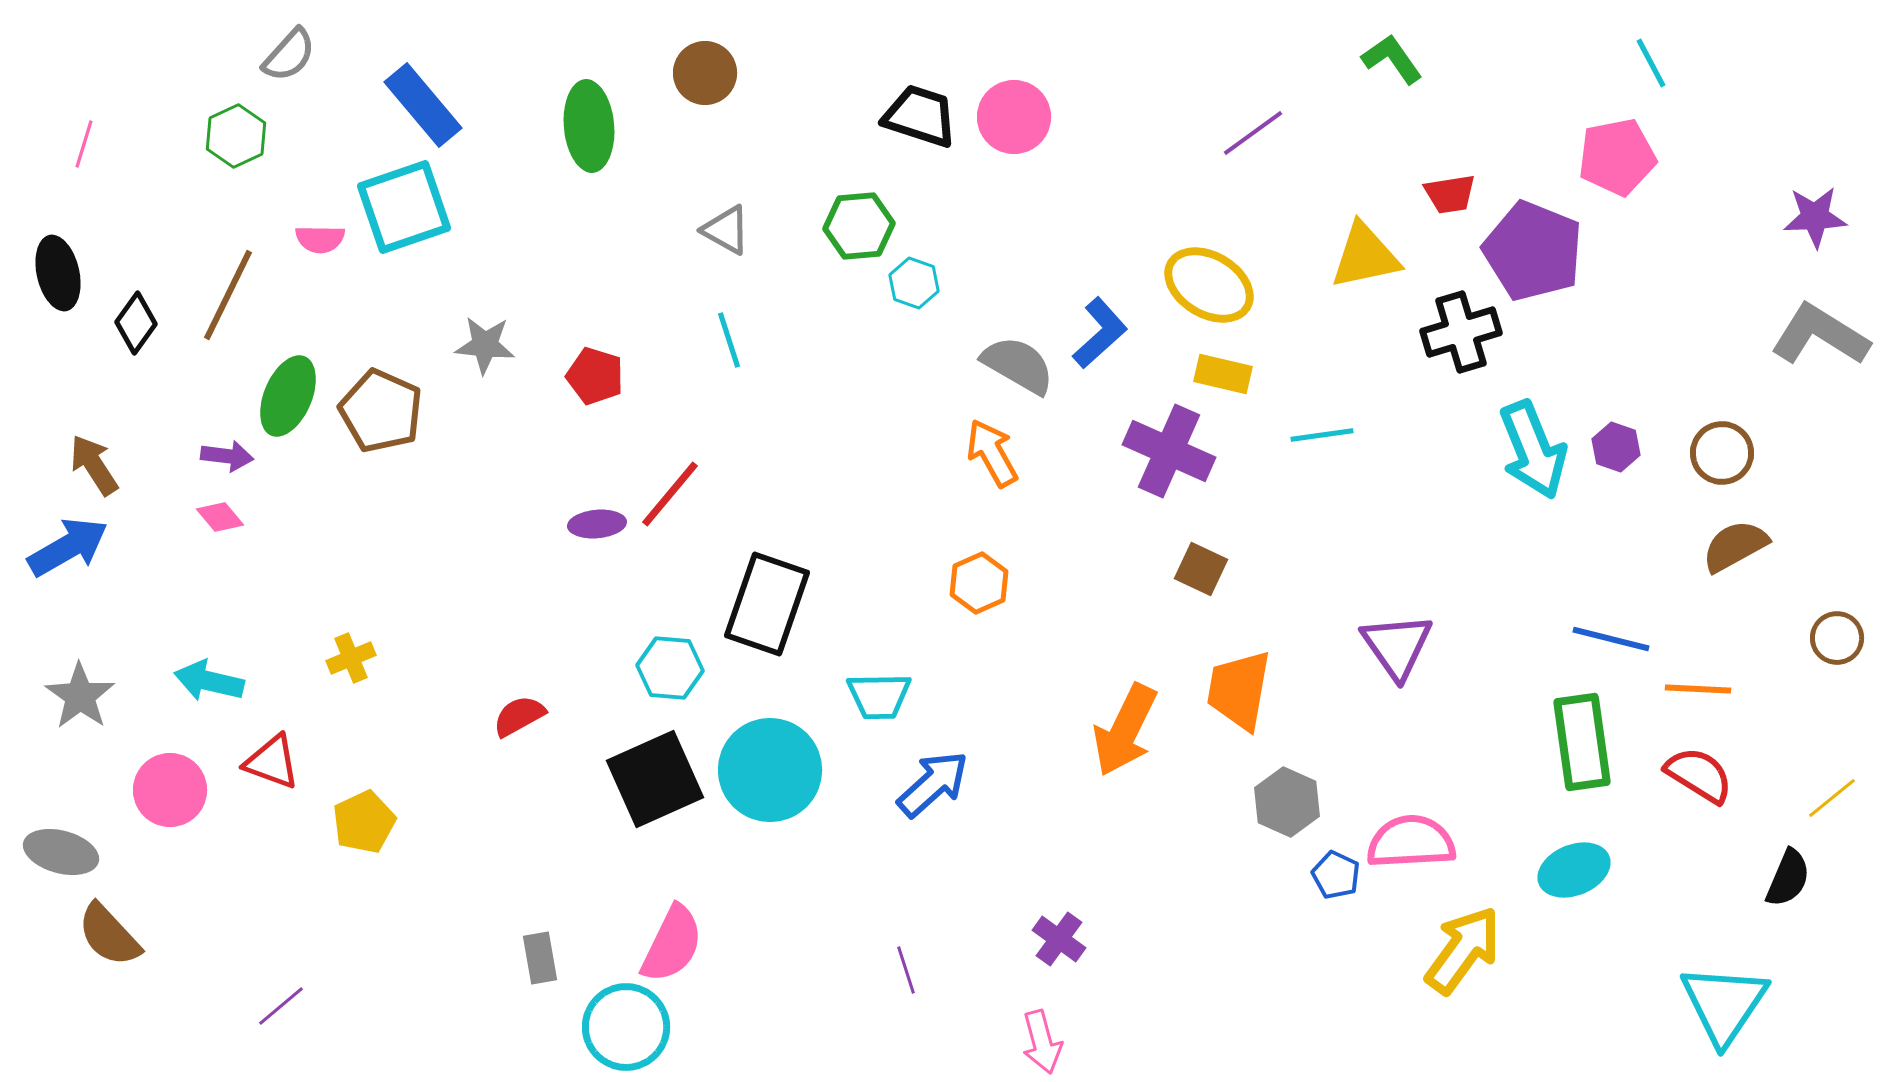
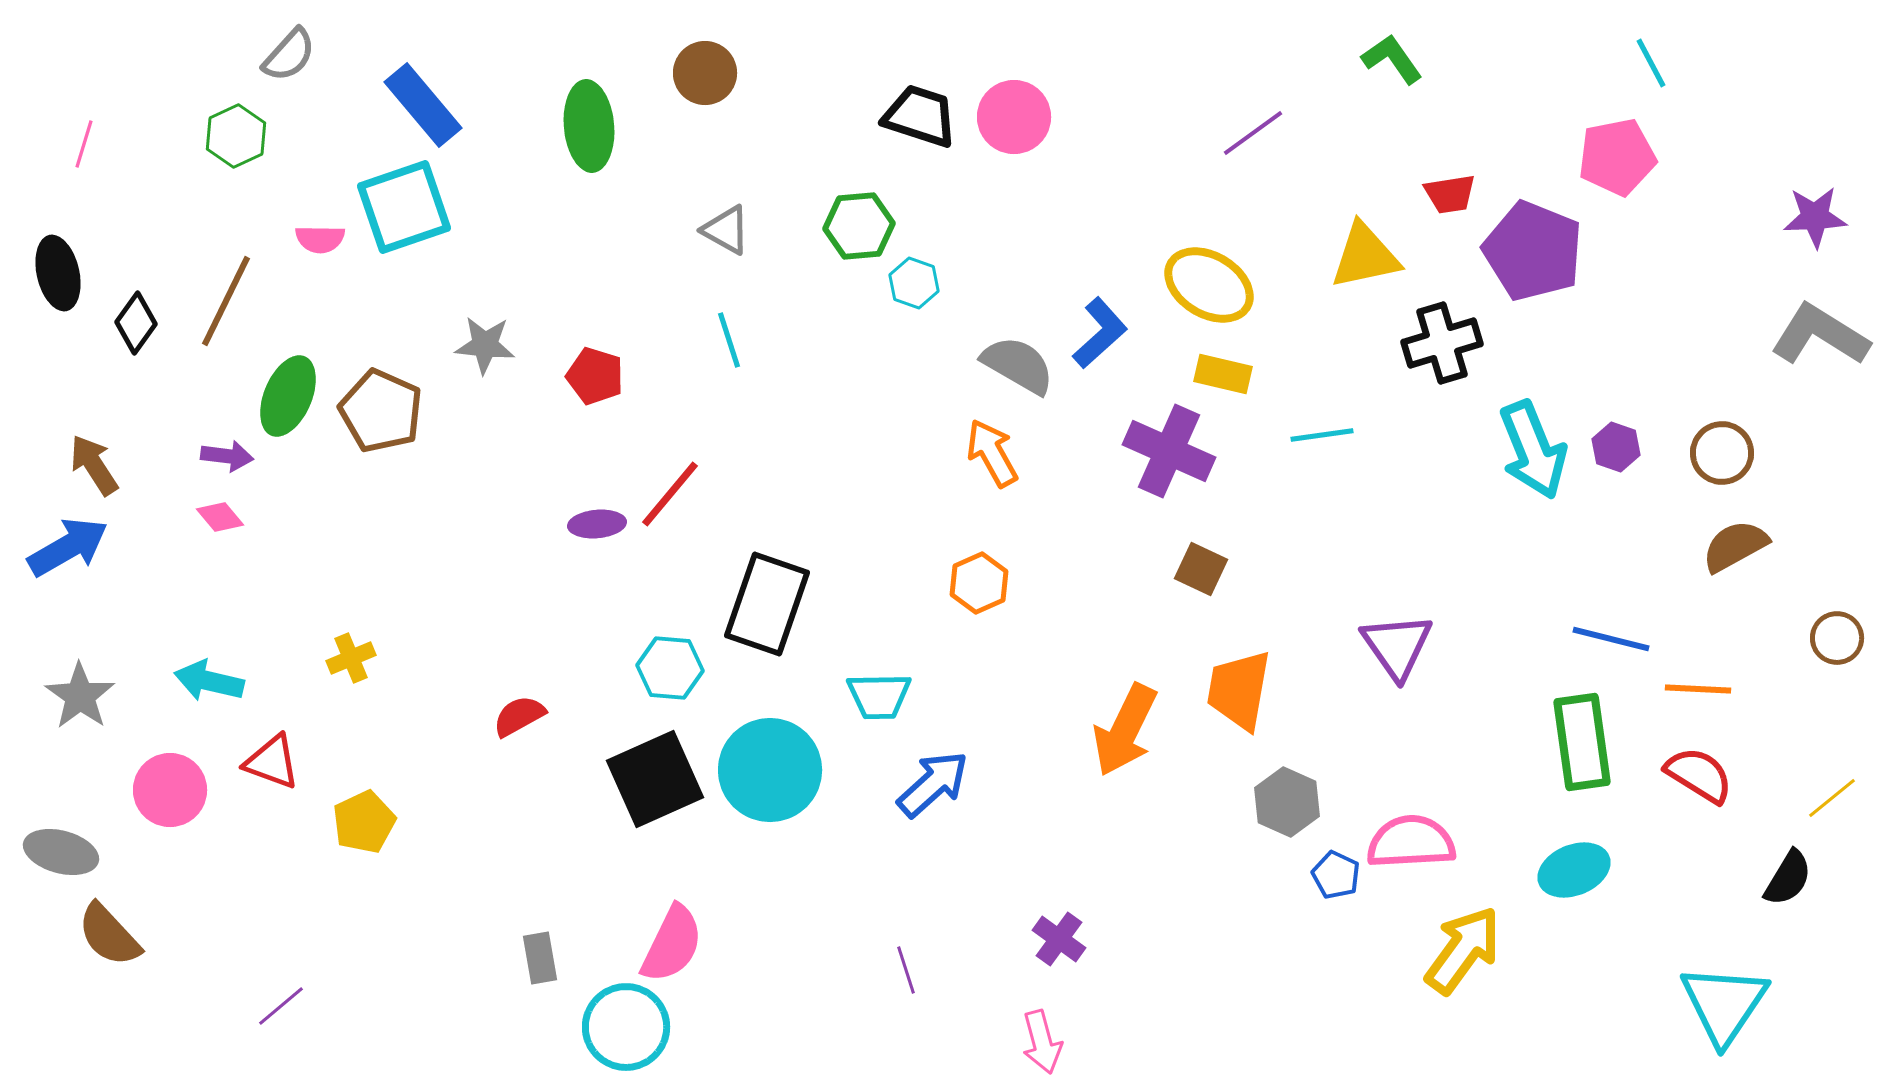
brown line at (228, 295): moved 2 px left, 6 px down
black cross at (1461, 332): moved 19 px left, 11 px down
black semicircle at (1788, 878): rotated 8 degrees clockwise
